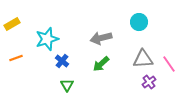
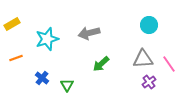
cyan circle: moved 10 px right, 3 px down
gray arrow: moved 12 px left, 5 px up
blue cross: moved 20 px left, 17 px down
